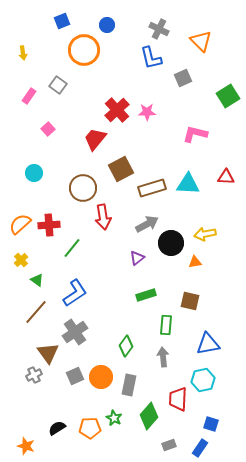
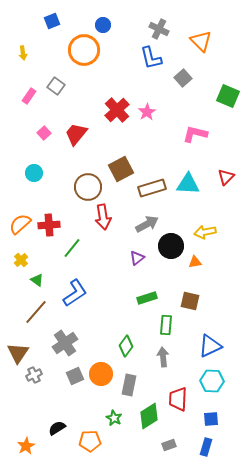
blue square at (62, 21): moved 10 px left
blue circle at (107, 25): moved 4 px left
gray square at (183, 78): rotated 18 degrees counterclockwise
gray square at (58, 85): moved 2 px left, 1 px down
green square at (228, 96): rotated 35 degrees counterclockwise
pink star at (147, 112): rotated 30 degrees counterclockwise
pink square at (48, 129): moved 4 px left, 4 px down
red trapezoid at (95, 139): moved 19 px left, 5 px up
red triangle at (226, 177): rotated 48 degrees counterclockwise
brown circle at (83, 188): moved 5 px right, 1 px up
yellow arrow at (205, 234): moved 2 px up
black circle at (171, 243): moved 3 px down
green rectangle at (146, 295): moved 1 px right, 3 px down
gray cross at (75, 332): moved 10 px left, 11 px down
blue triangle at (208, 344): moved 2 px right, 2 px down; rotated 15 degrees counterclockwise
brown triangle at (48, 353): moved 30 px left; rotated 10 degrees clockwise
orange circle at (101, 377): moved 3 px up
cyan hexagon at (203, 380): moved 9 px right, 1 px down; rotated 15 degrees clockwise
green diamond at (149, 416): rotated 16 degrees clockwise
blue square at (211, 424): moved 5 px up; rotated 21 degrees counterclockwise
orange pentagon at (90, 428): moved 13 px down
orange star at (26, 446): rotated 24 degrees clockwise
blue rectangle at (200, 448): moved 6 px right, 1 px up; rotated 18 degrees counterclockwise
